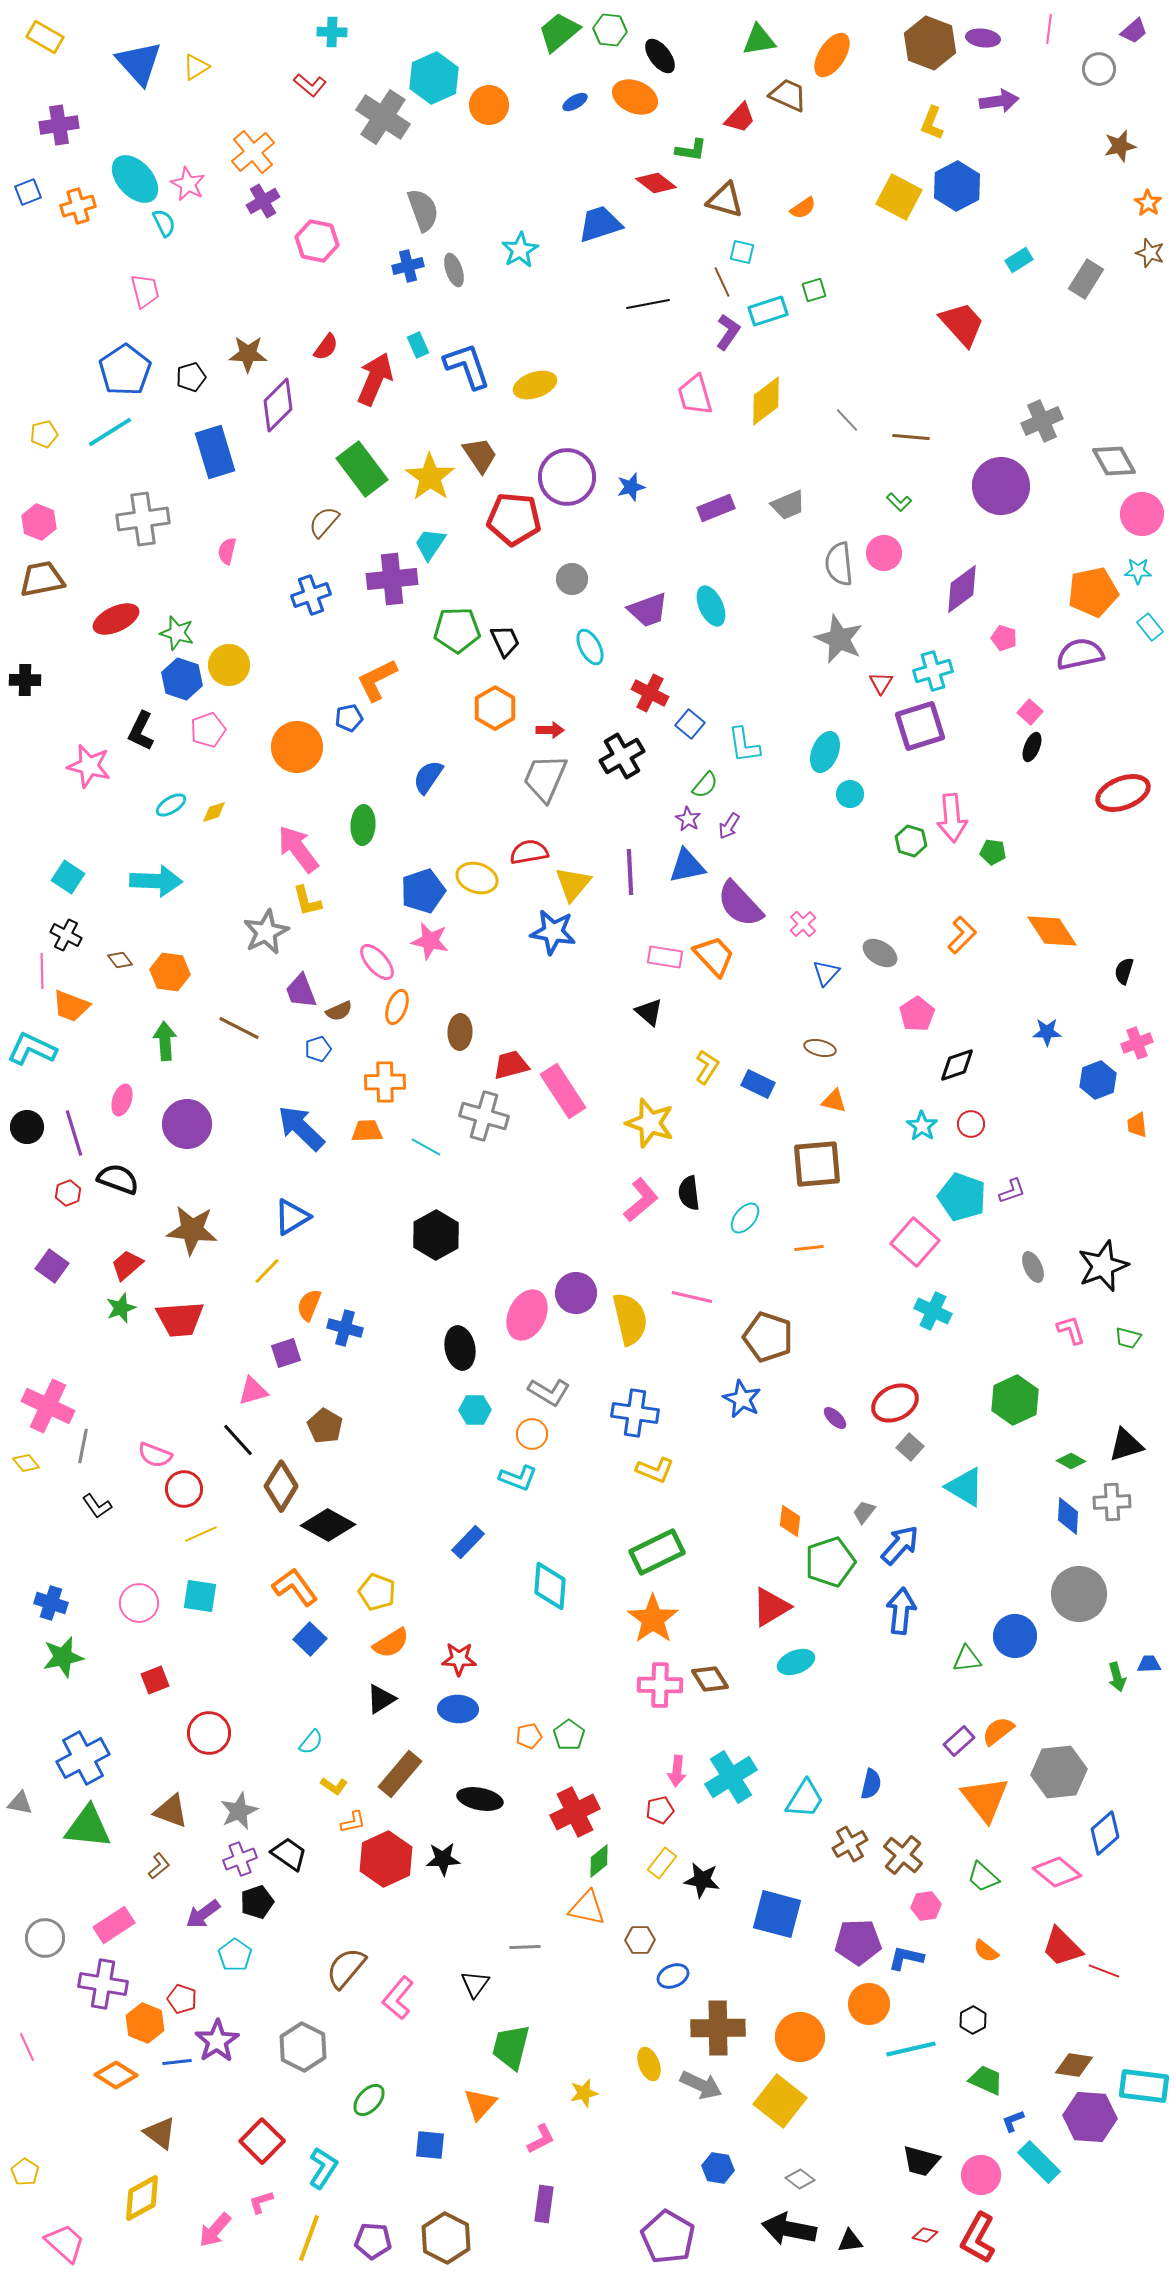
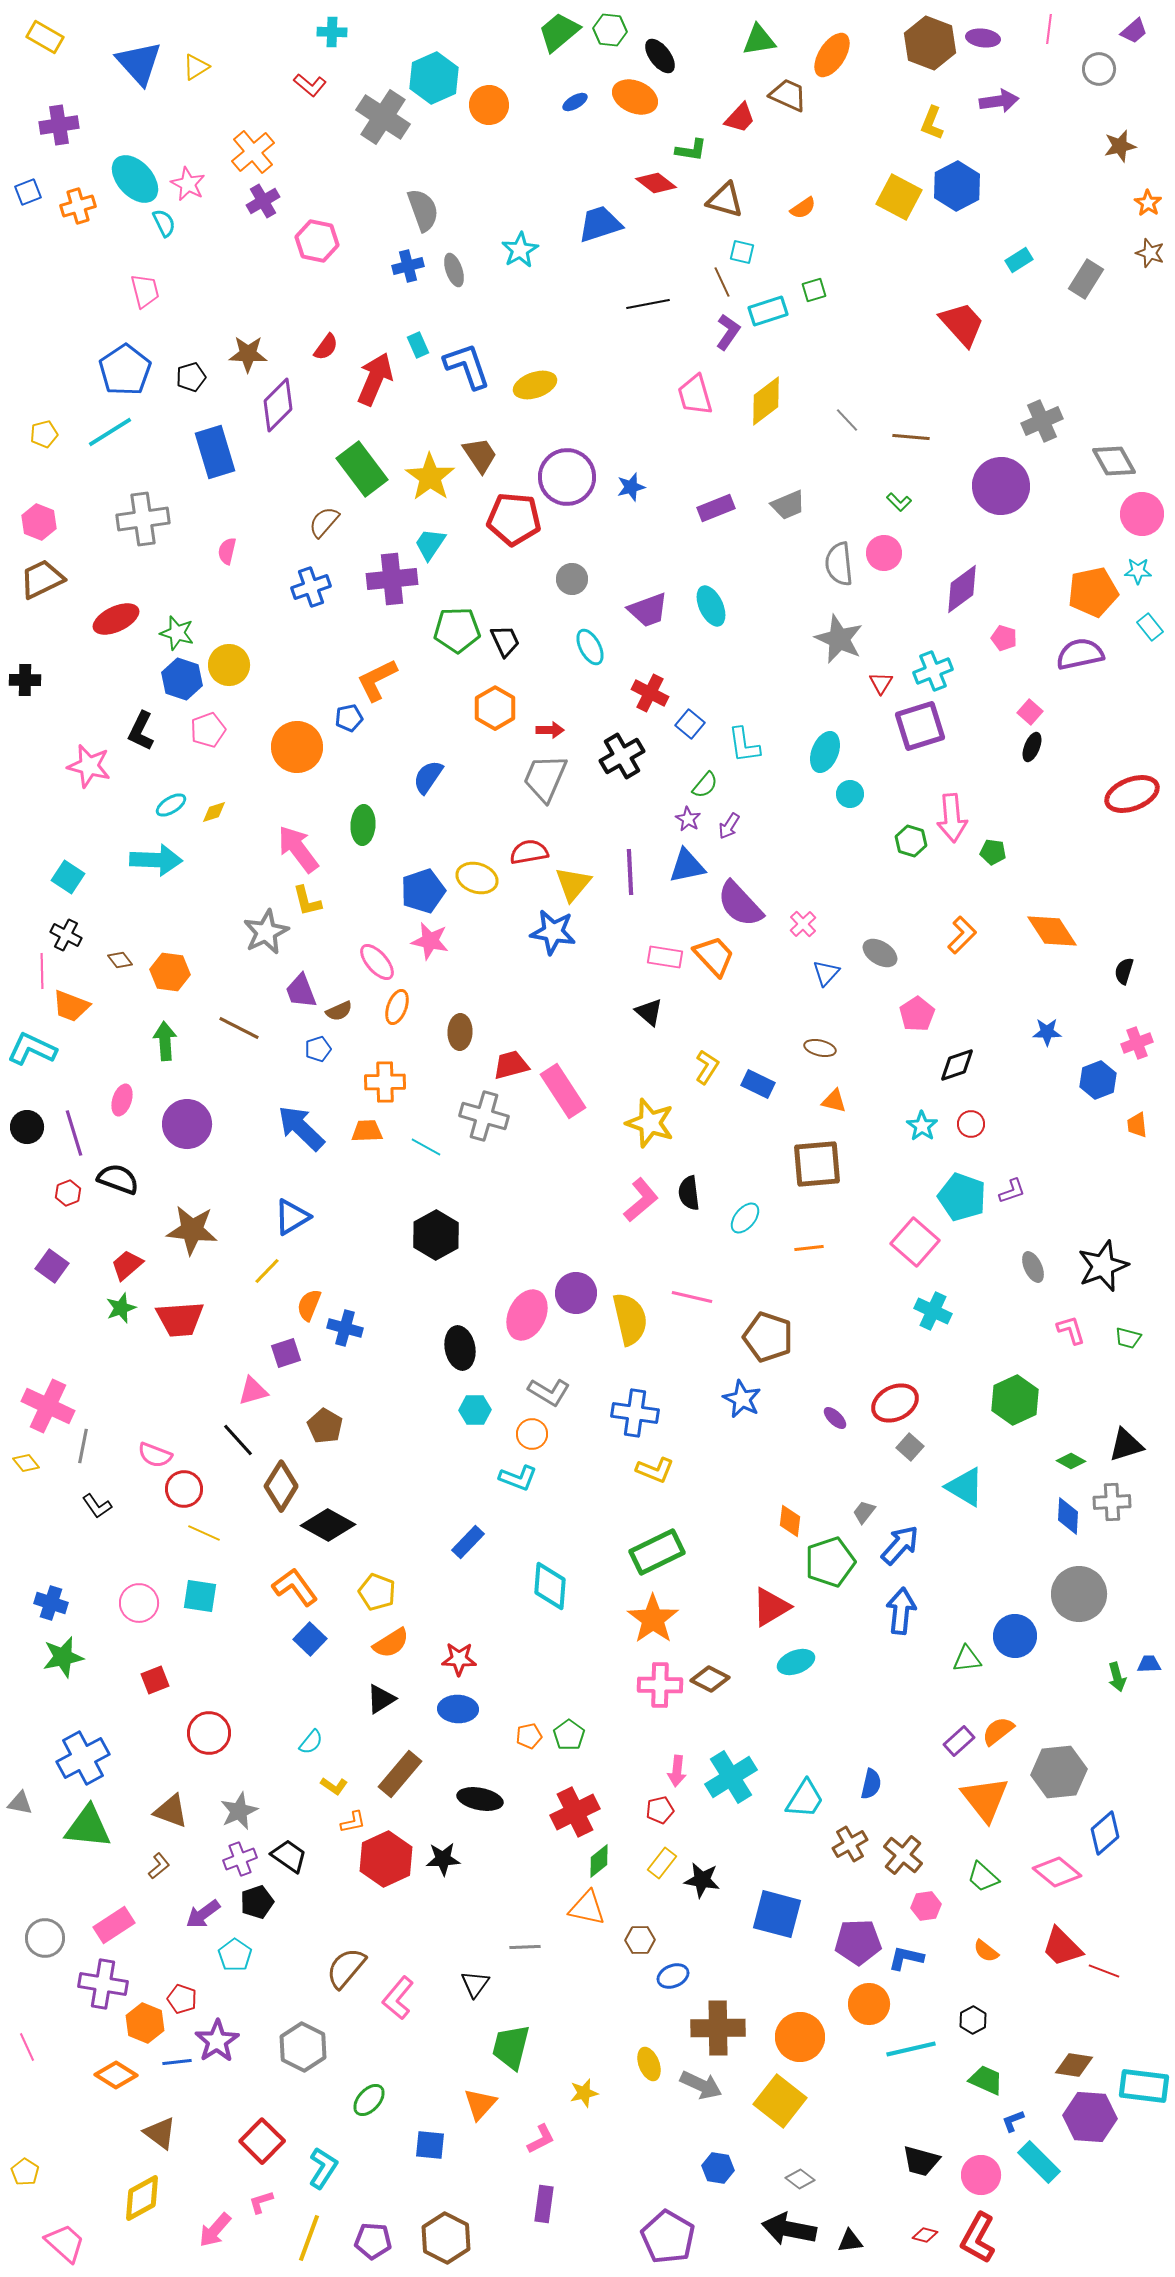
brown trapezoid at (42, 579): rotated 15 degrees counterclockwise
blue cross at (311, 595): moved 8 px up
cyan cross at (933, 671): rotated 6 degrees counterclockwise
red ellipse at (1123, 793): moved 9 px right, 1 px down
cyan arrow at (156, 881): moved 21 px up
yellow line at (201, 1534): moved 3 px right, 1 px up; rotated 48 degrees clockwise
brown diamond at (710, 1679): rotated 30 degrees counterclockwise
black trapezoid at (289, 1854): moved 2 px down
